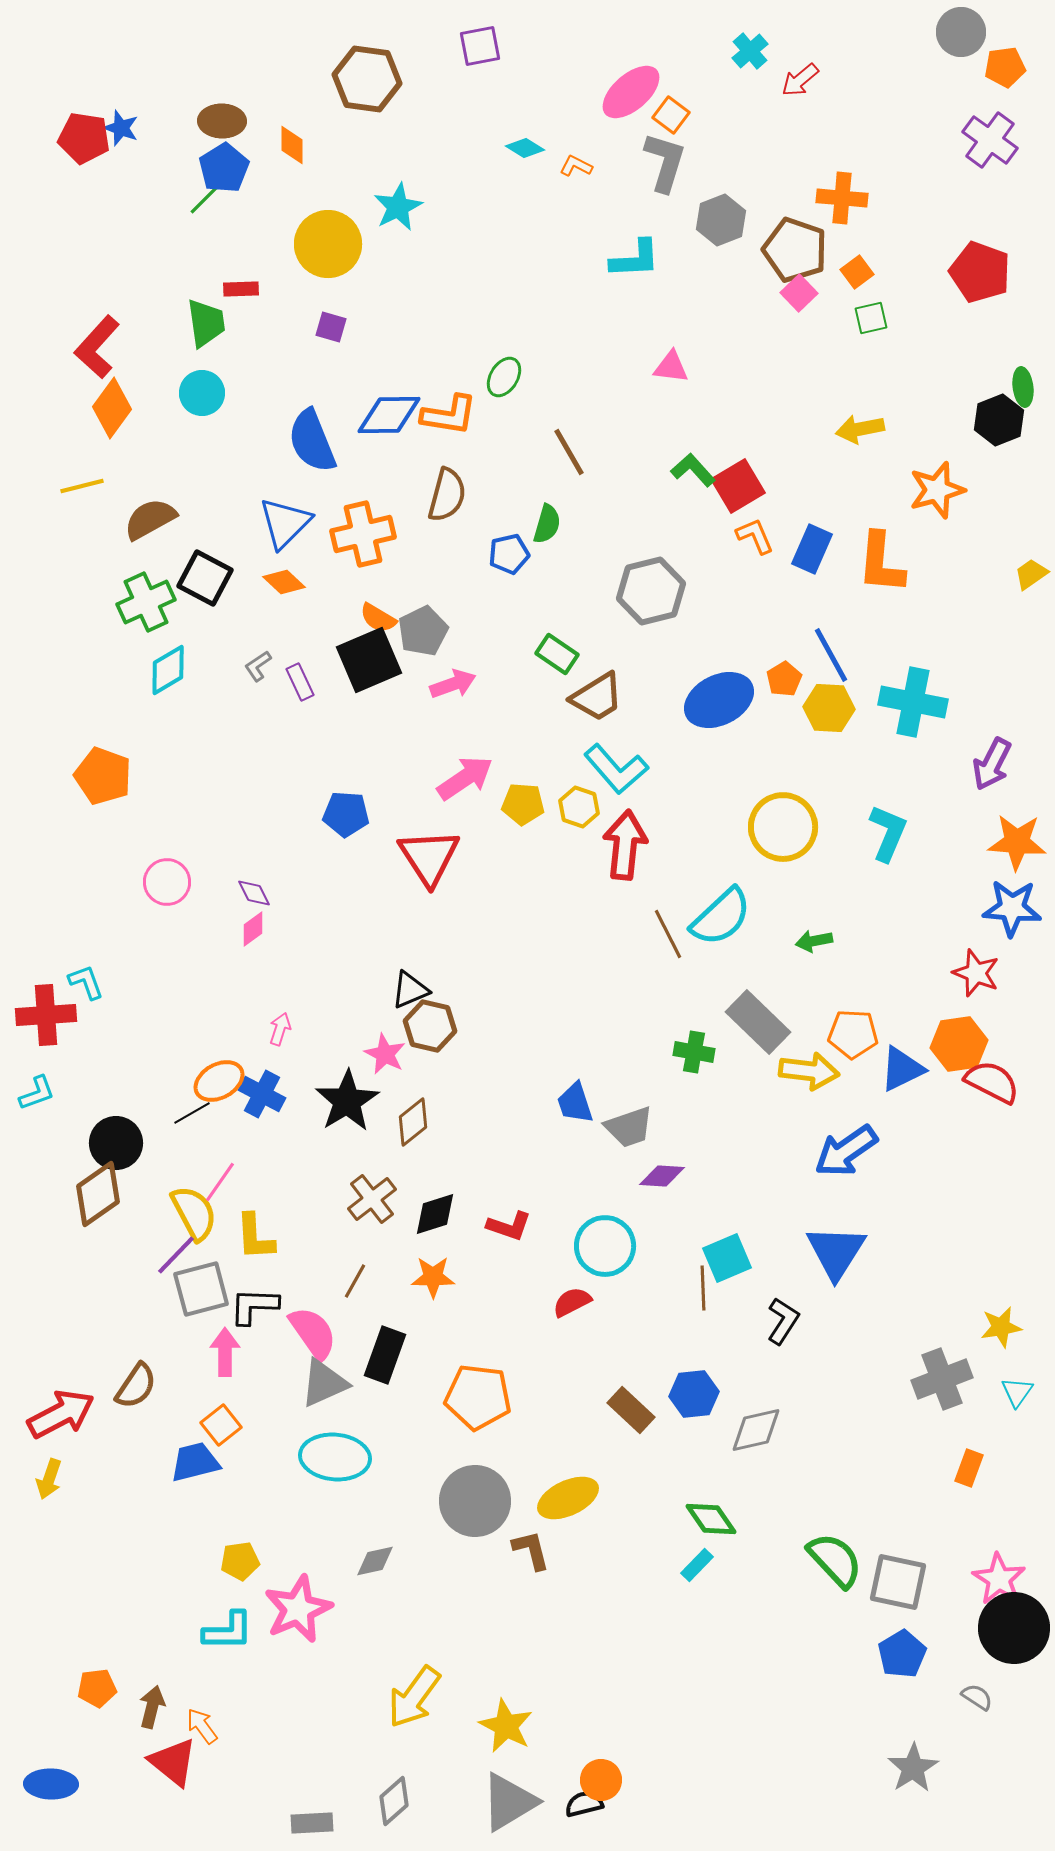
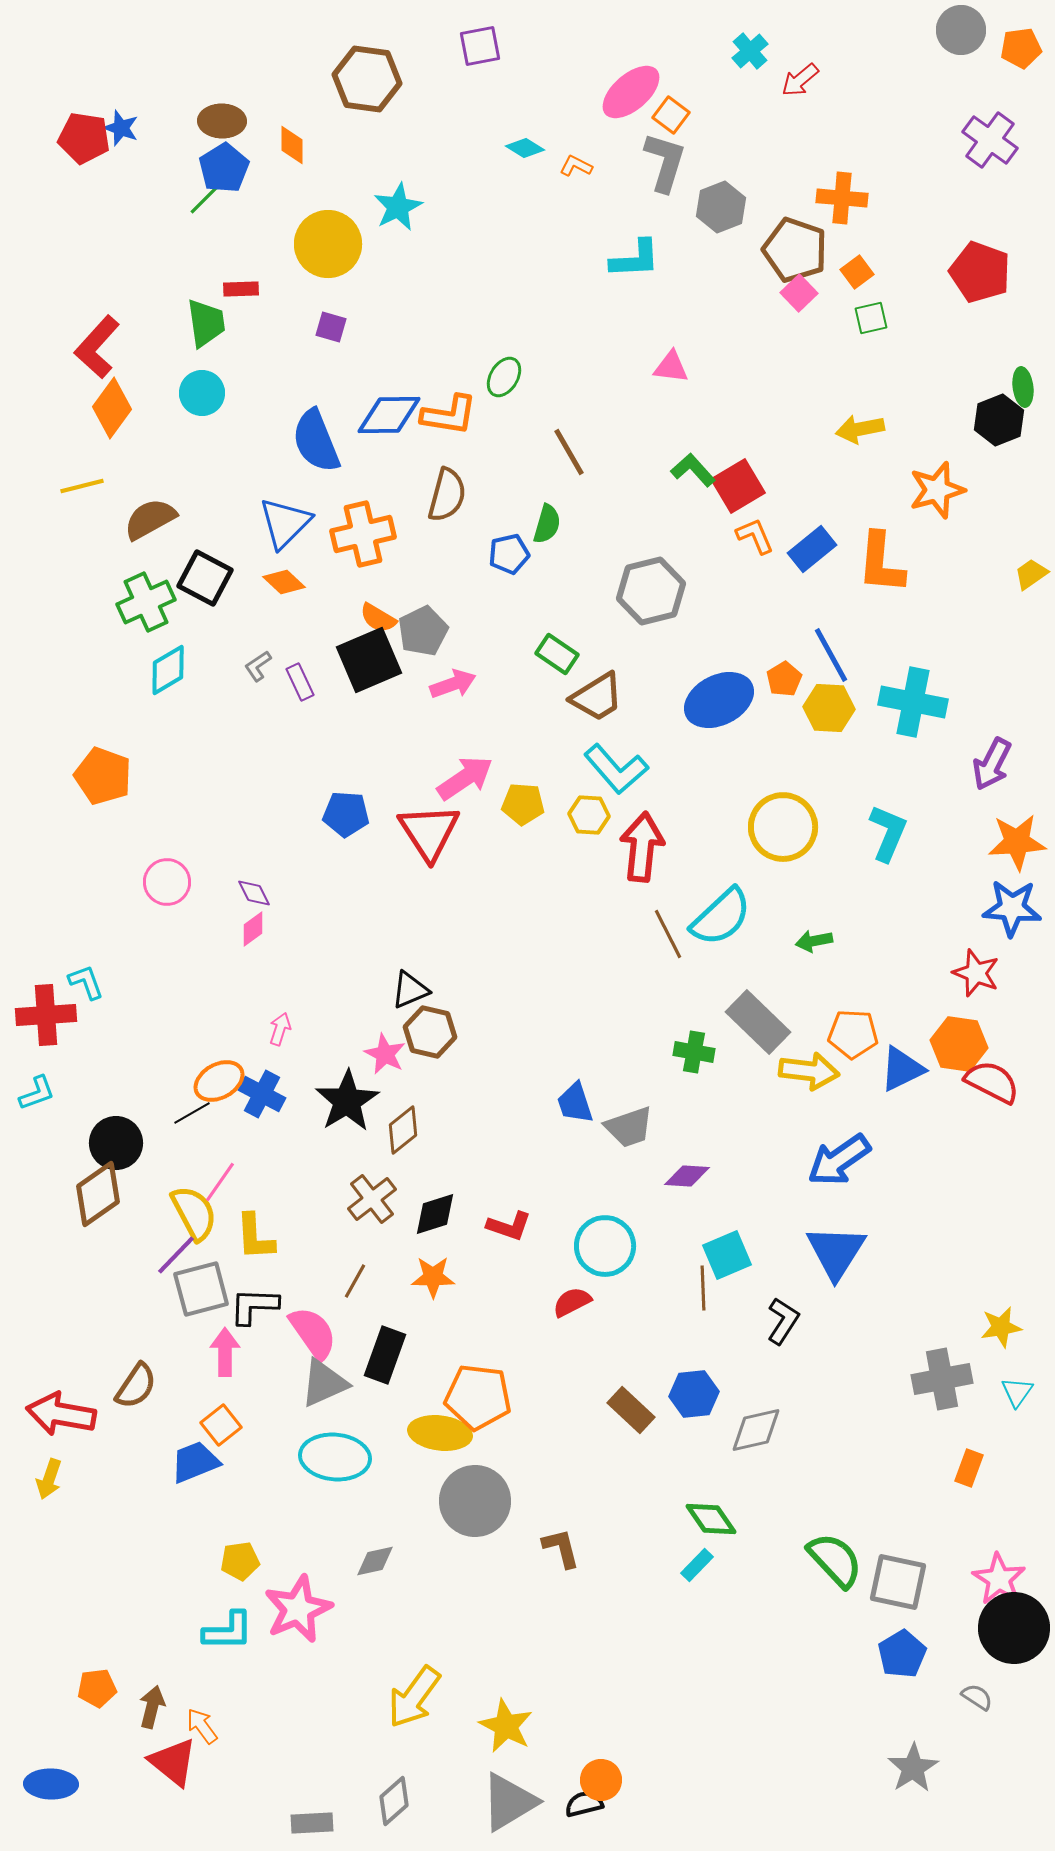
gray circle at (961, 32): moved 2 px up
orange pentagon at (1005, 67): moved 16 px right, 19 px up
gray hexagon at (721, 220): moved 13 px up
blue semicircle at (312, 441): moved 4 px right
blue rectangle at (812, 549): rotated 27 degrees clockwise
yellow hexagon at (579, 807): moved 10 px right, 8 px down; rotated 15 degrees counterclockwise
orange star at (1017, 842): rotated 8 degrees counterclockwise
red arrow at (625, 845): moved 17 px right, 2 px down
red triangle at (429, 857): moved 25 px up
brown hexagon at (430, 1026): moved 6 px down
orange hexagon at (959, 1044): rotated 16 degrees clockwise
brown diamond at (413, 1122): moved 10 px left, 8 px down
blue arrow at (846, 1151): moved 7 px left, 9 px down
purple diamond at (662, 1176): moved 25 px right
cyan square at (727, 1258): moved 3 px up
gray cross at (942, 1379): rotated 10 degrees clockwise
red arrow at (61, 1414): rotated 142 degrees counterclockwise
blue trapezoid at (195, 1462): rotated 8 degrees counterclockwise
yellow ellipse at (568, 1498): moved 128 px left, 65 px up; rotated 32 degrees clockwise
brown L-shape at (531, 1550): moved 30 px right, 2 px up
